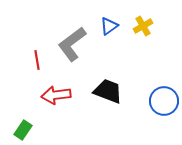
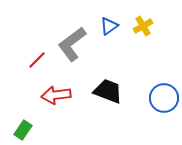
red line: rotated 54 degrees clockwise
blue circle: moved 3 px up
